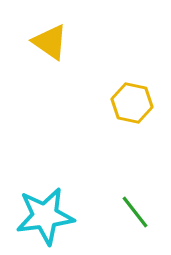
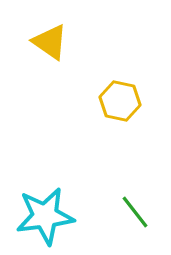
yellow hexagon: moved 12 px left, 2 px up
